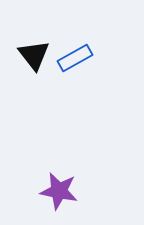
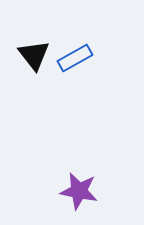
purple star: moved 20 px right
